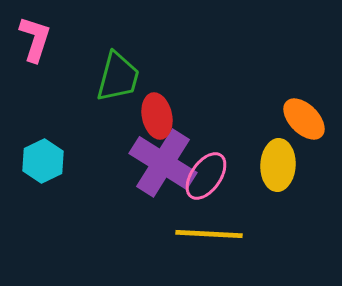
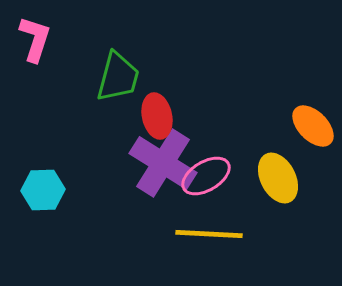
orange ellipse: moved 9 px right, 7 px down
cyan hexagon: moved 29 px down; rotated 24 degrees clockwise
yellow ellipse: moved 13 px down; rotated 30 degrees counterclockwise
pink ellipse: rotated 24 degrees clockwise
